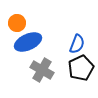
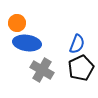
blue ellipse: moved 1 px left, 1 px down; rotated 32 degrees clockwise
